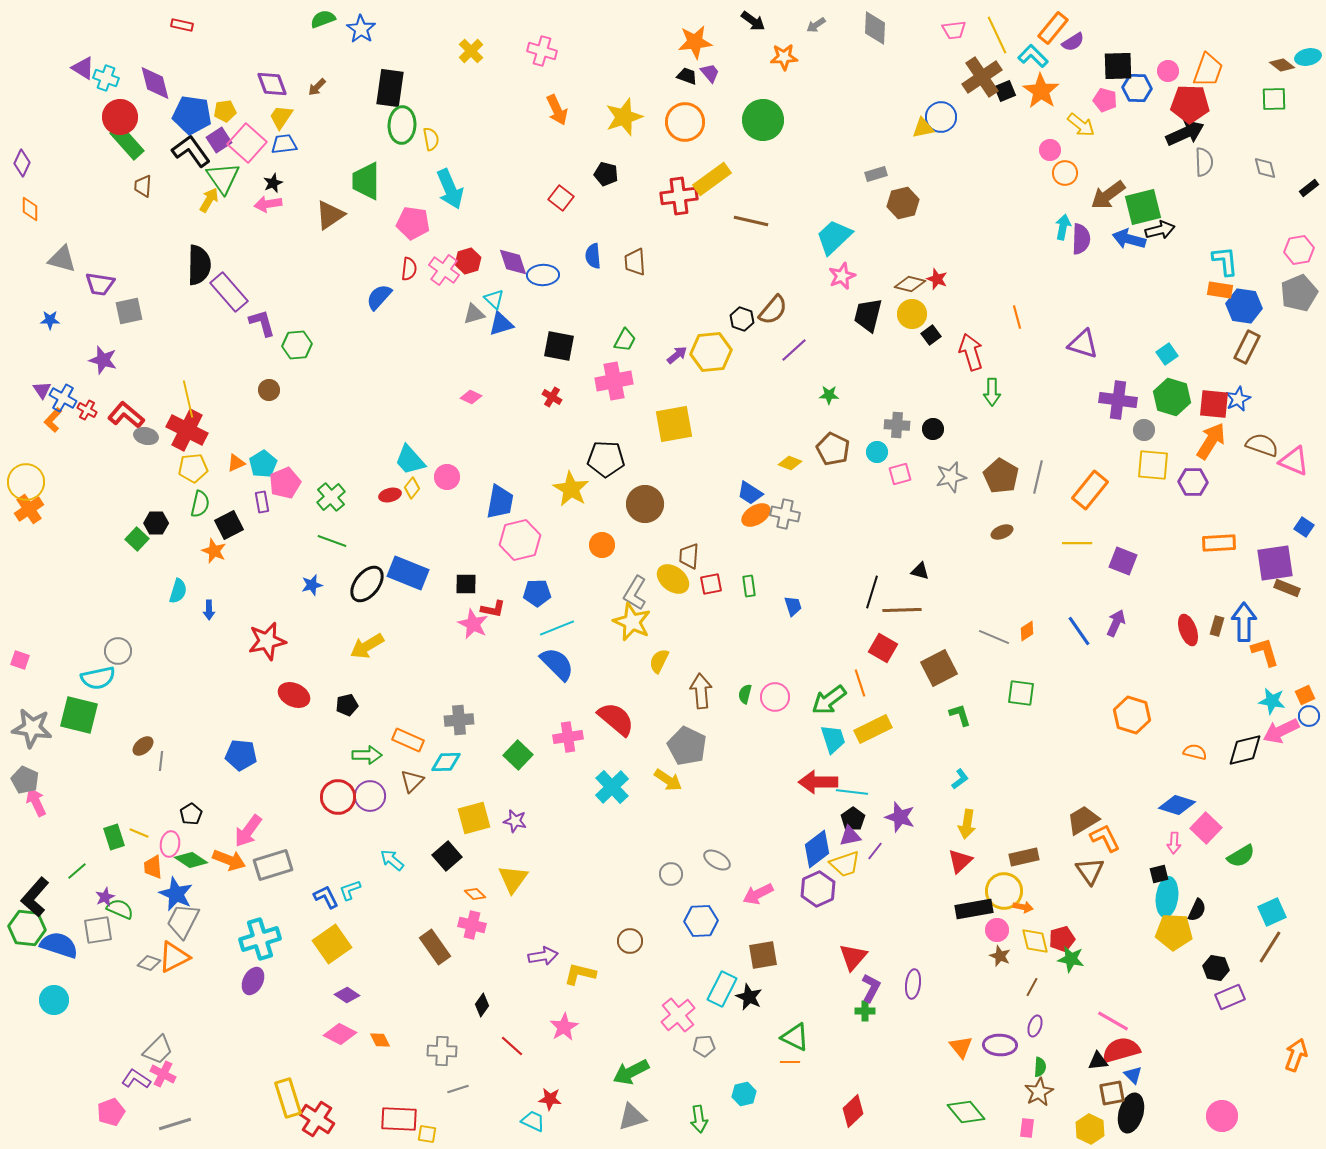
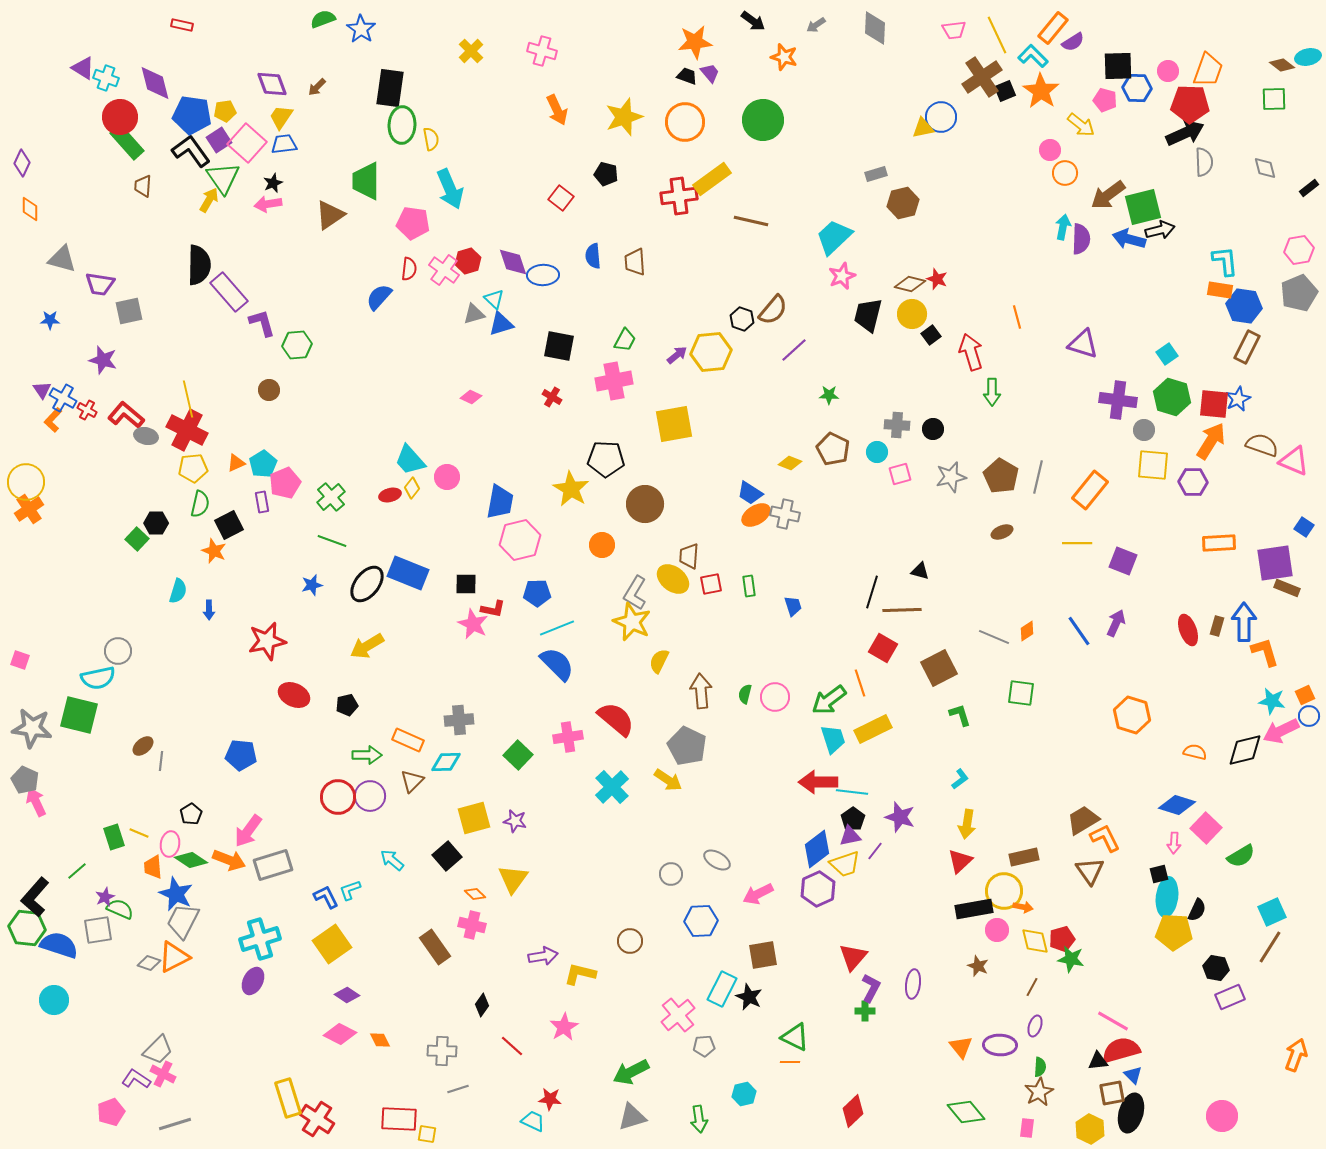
orange star at (784, 57): rotated 20 degrees clockwise
brown star at (1000, 956): moved 22 px left, 10 px down
